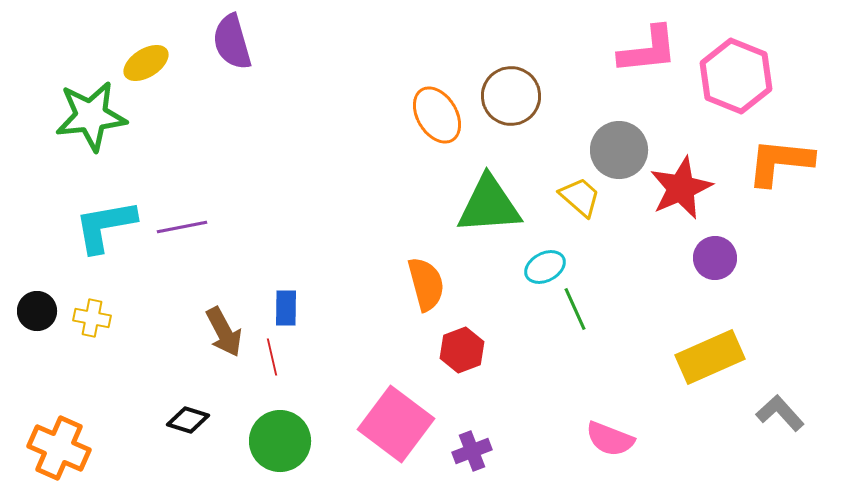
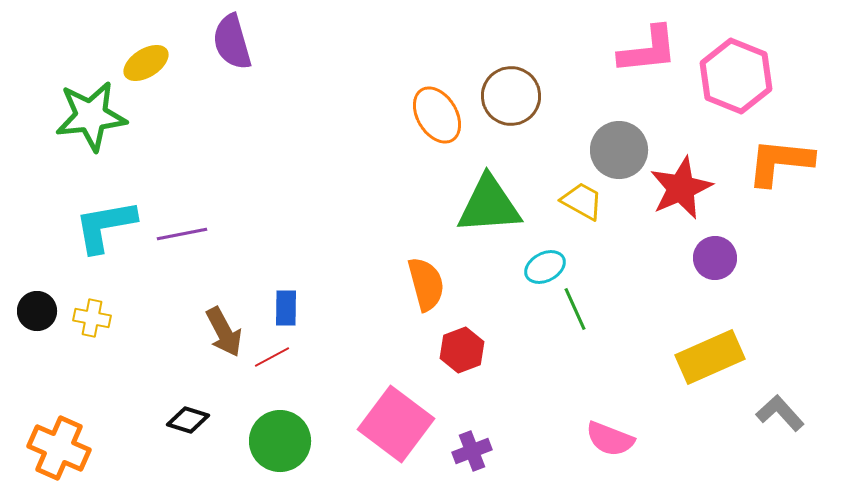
yellow trapezoid: moved 2 px right, 4 px down; rotated 12 degrees counterclockwise
purple line: moved 7 px down
red line: rotated 75 degrees clockwise
